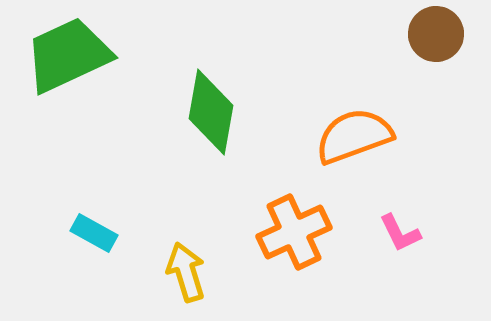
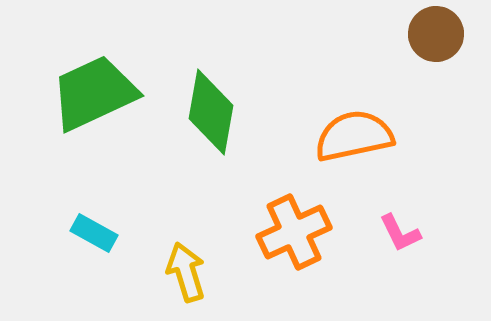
green trapezoid: moved 26 px right, 38 px down
orange semicircle: rotated 8 degrees clockwise
